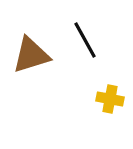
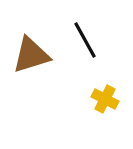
yellow cross: moved 5 px left; rotated 16 degrees clockwise
